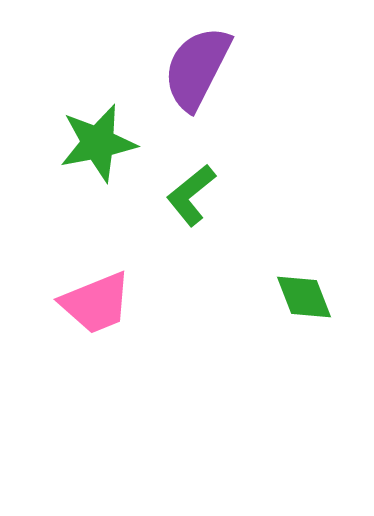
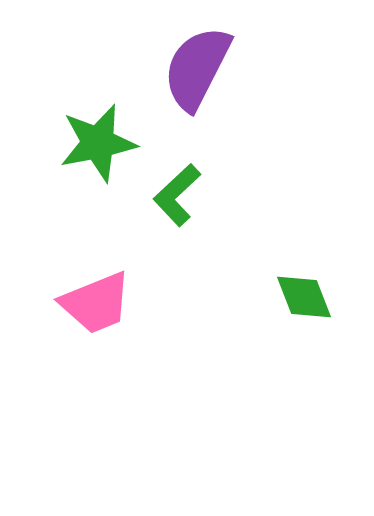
green L-shape: moved 14 px left; rotated 4 degrees counterclockwise
